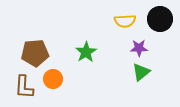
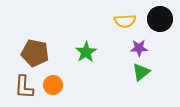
brown pentagon: rotated 16 degrees clockwise
orange circle: moved 6 px down
